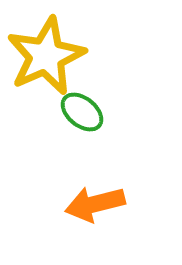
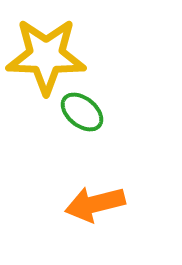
yellow star: rotated 26 degrees clockwise
